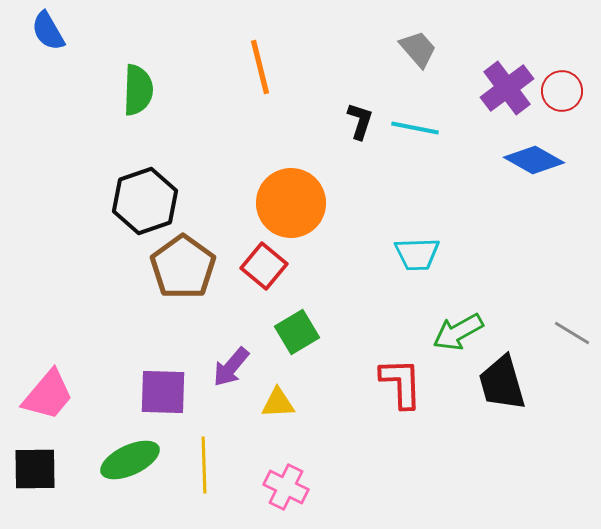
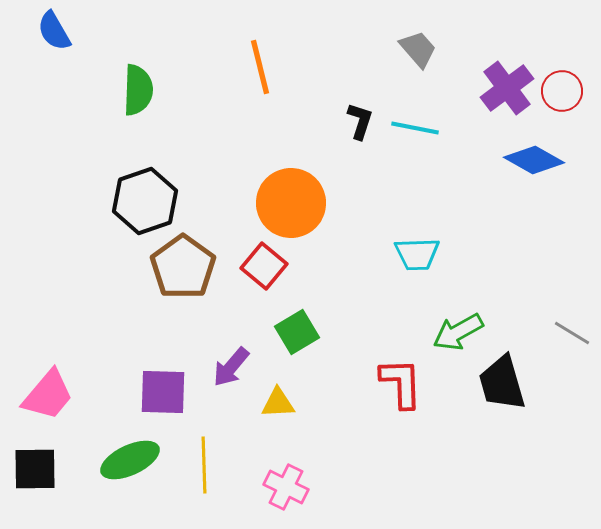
blue semicircle: moved 6 px right
